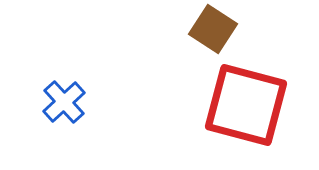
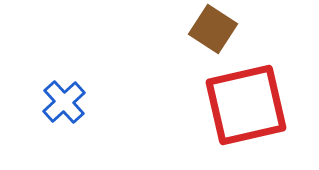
red square: rotated 28 degrees counterclockwise
